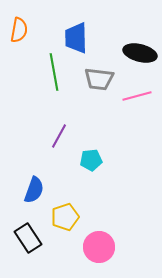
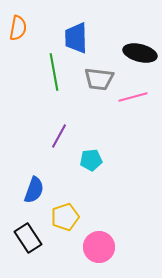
orange semicircle: moved 1 px left, 2 px up
pink line: moved 4 px left, 1 px down
